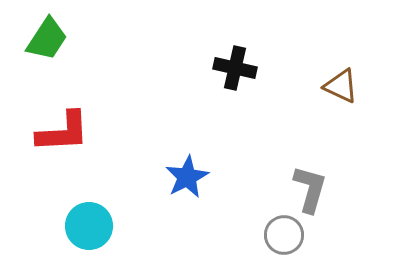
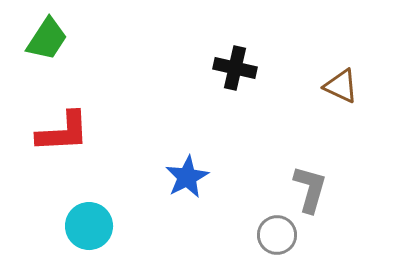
gray circle: moved 7 px left
